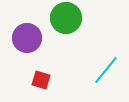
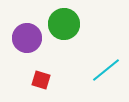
green circle: moved 2 px left, 6 px down
cyan line: rotated 12 degrees clockwise
